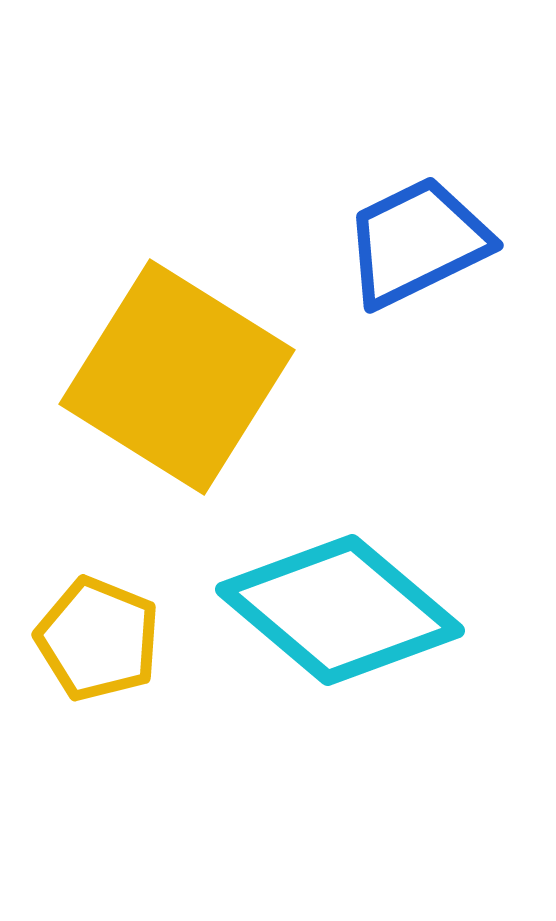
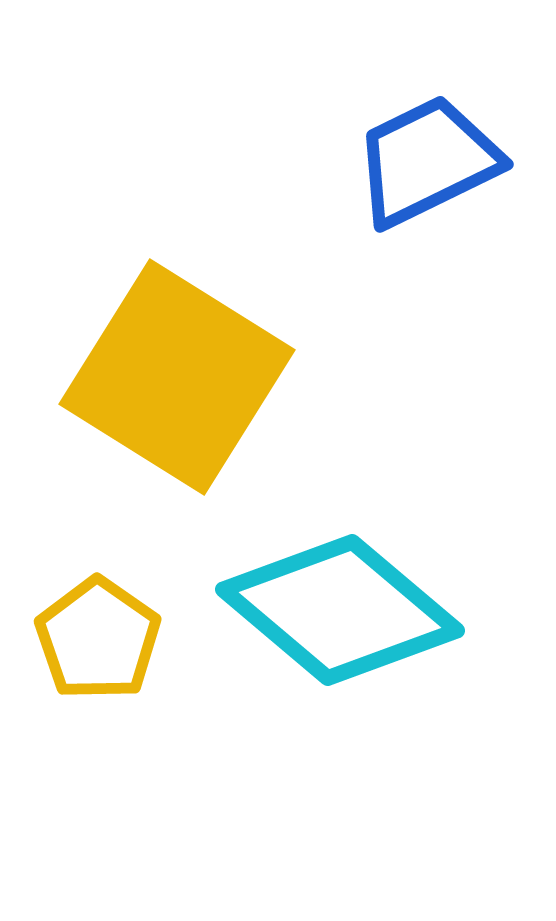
blue trapezoid: moved 10 px right, 81 px up
yellow pentagon: rotated 13 degrees clockwise
